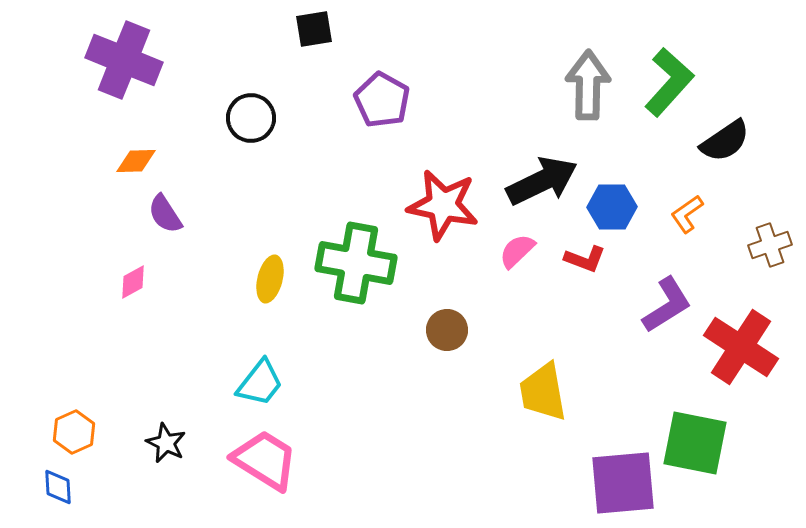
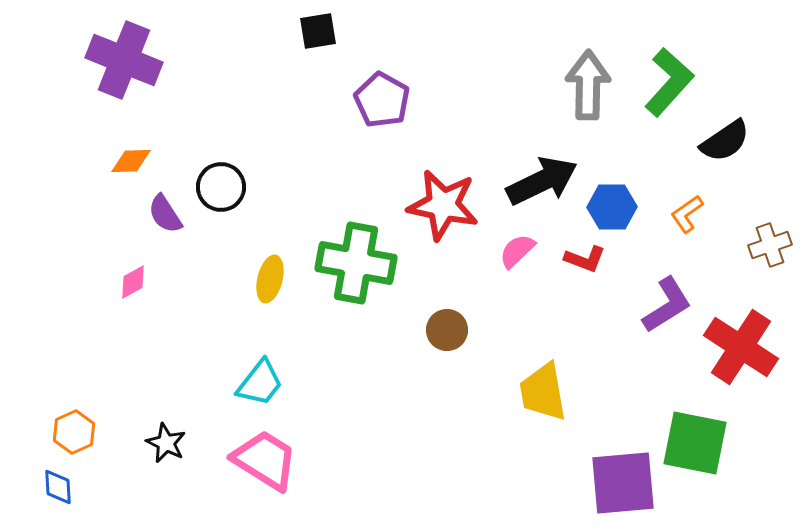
black square: moved 4 px right, 2 px down
black circle: moved 30 px left, 69 px down
orange diamond: moved 5 px left
